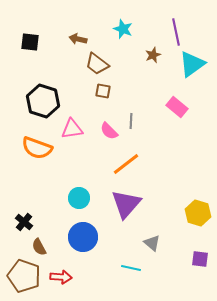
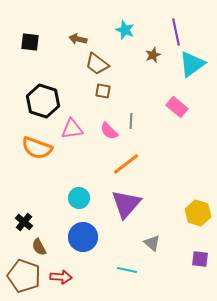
cyan star: moved 2 px right, 1 px down
cyan line: moved 4 px left, 2 px down
